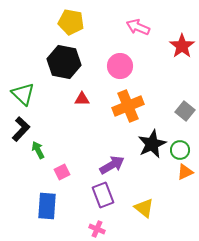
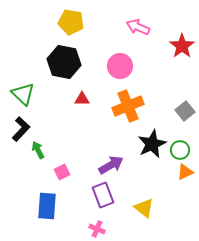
gray square: rotated 12 degrees clockwise
purple arrow: moved 1 px left
